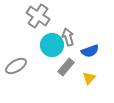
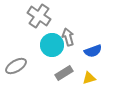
gray cross: moved 1 px right
blue semicircle: moved 3 px right
gray rectangle: moved 2 px left, 6 px down; rotated 18 degrees clockwise
yellow triangle: rotated 32 degrees clockwise
